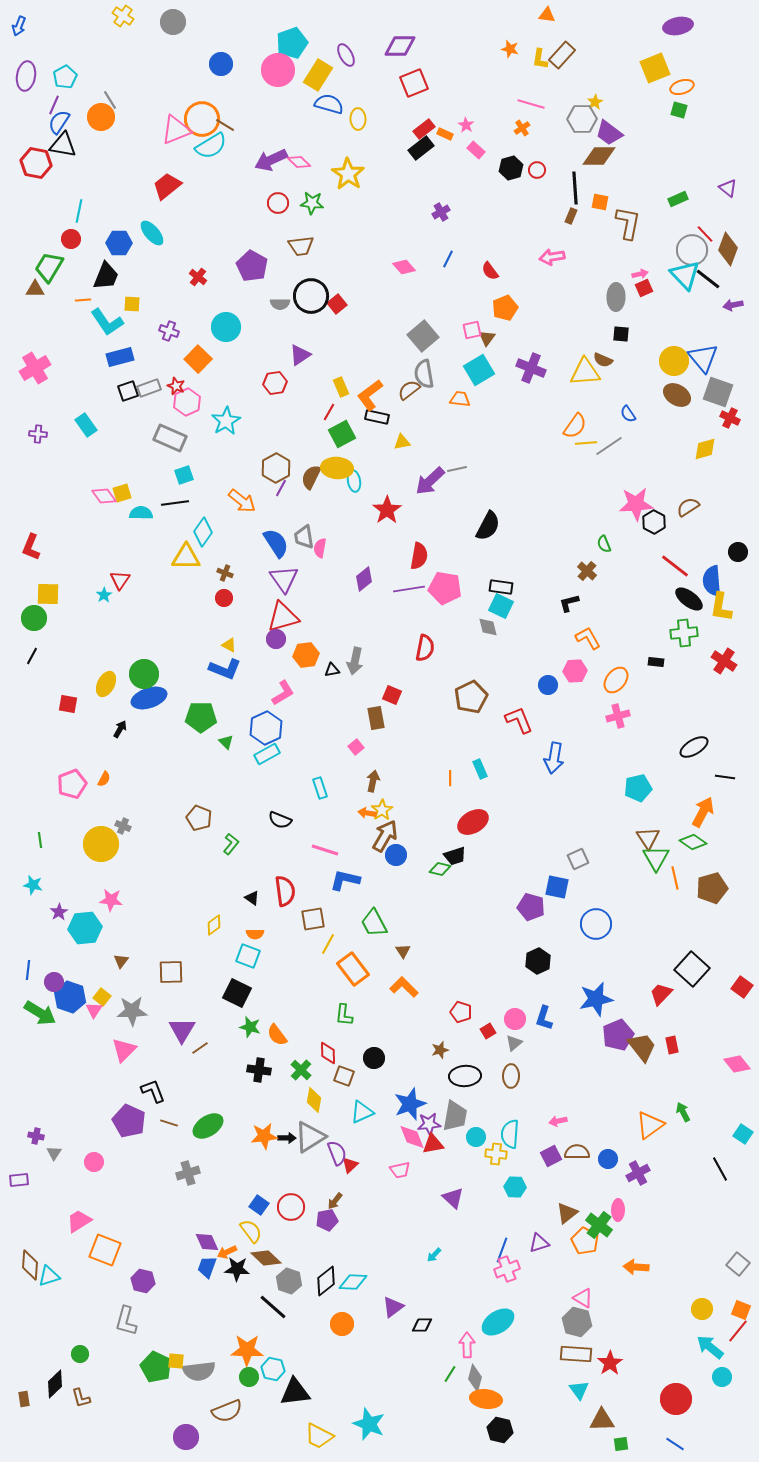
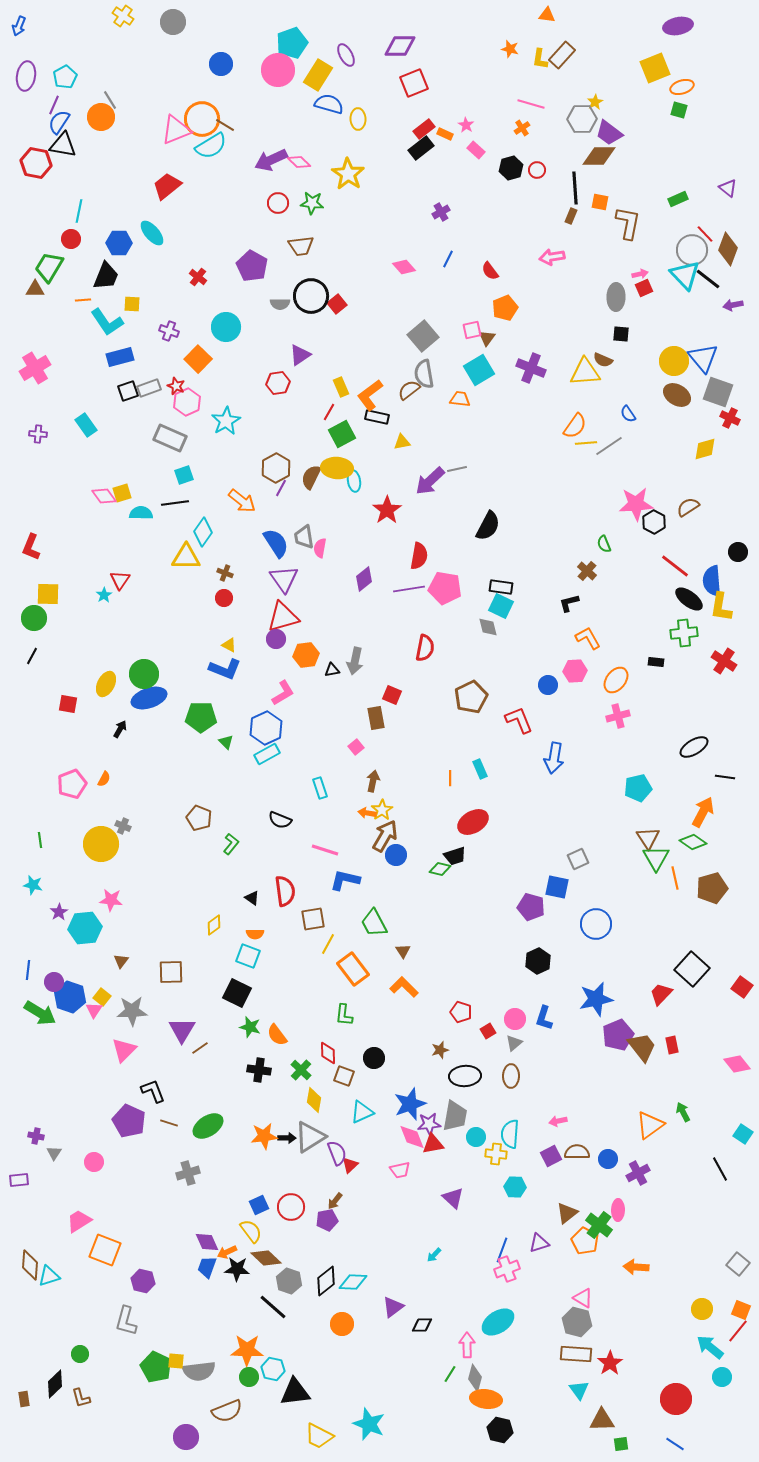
red hexagon at (275, 383): moved 3 px right
blue square at (259, 1205): rotated 30 degrees clockwise
